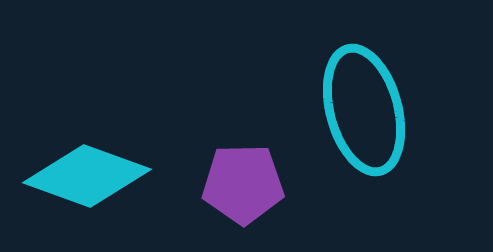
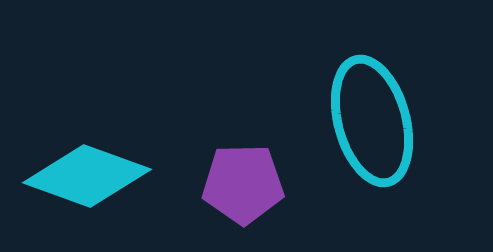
cyan ellipse: moved 8 px right, 11 px down
